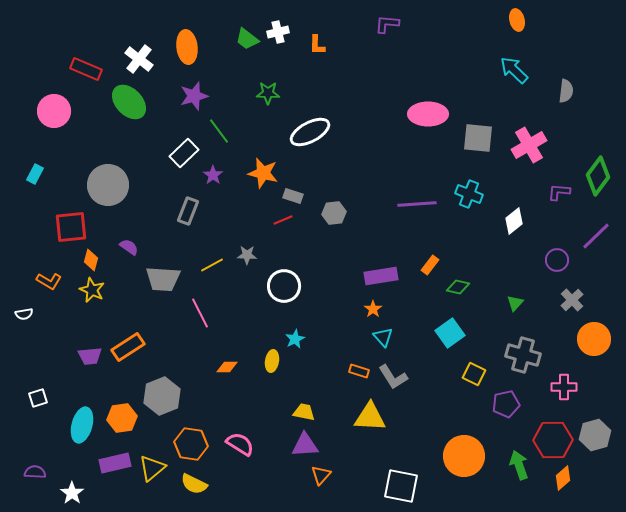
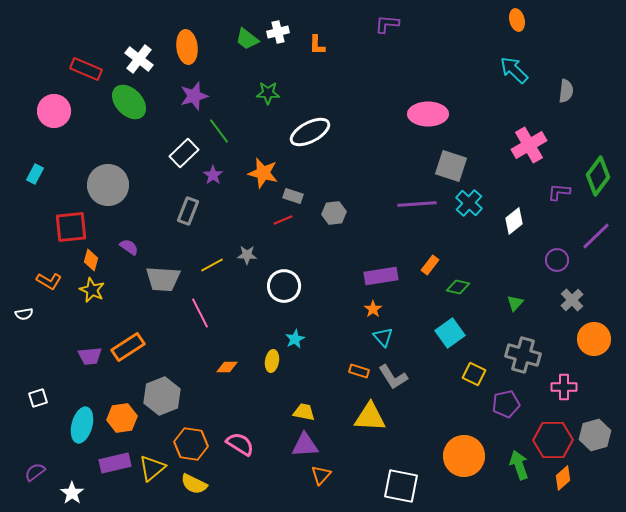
gray square at (478, 138): moved 27 px left, 28 px down; rotated 12 degrees clockwise
cyan cross at (469, 194): moved 9 px down; rotated 20 degrees clockwise
purple semicircle at (35, 472): rotated 40 degrees counterclockwise
